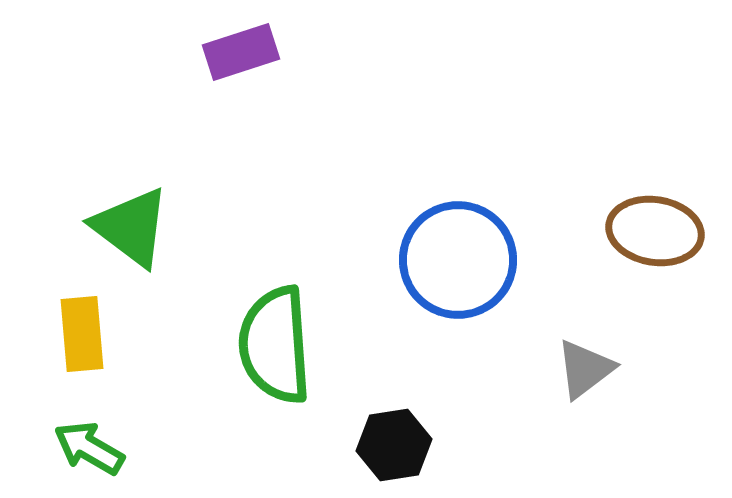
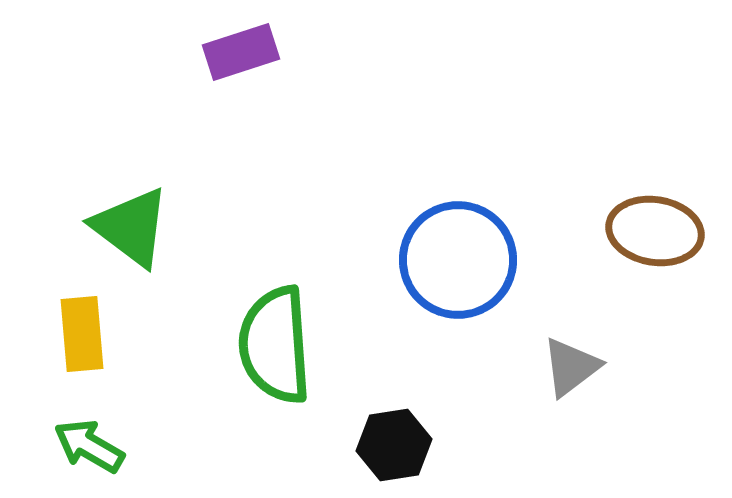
gray triangle: moved 14 px left, 2 px up
green arrow: moved 2 px up
